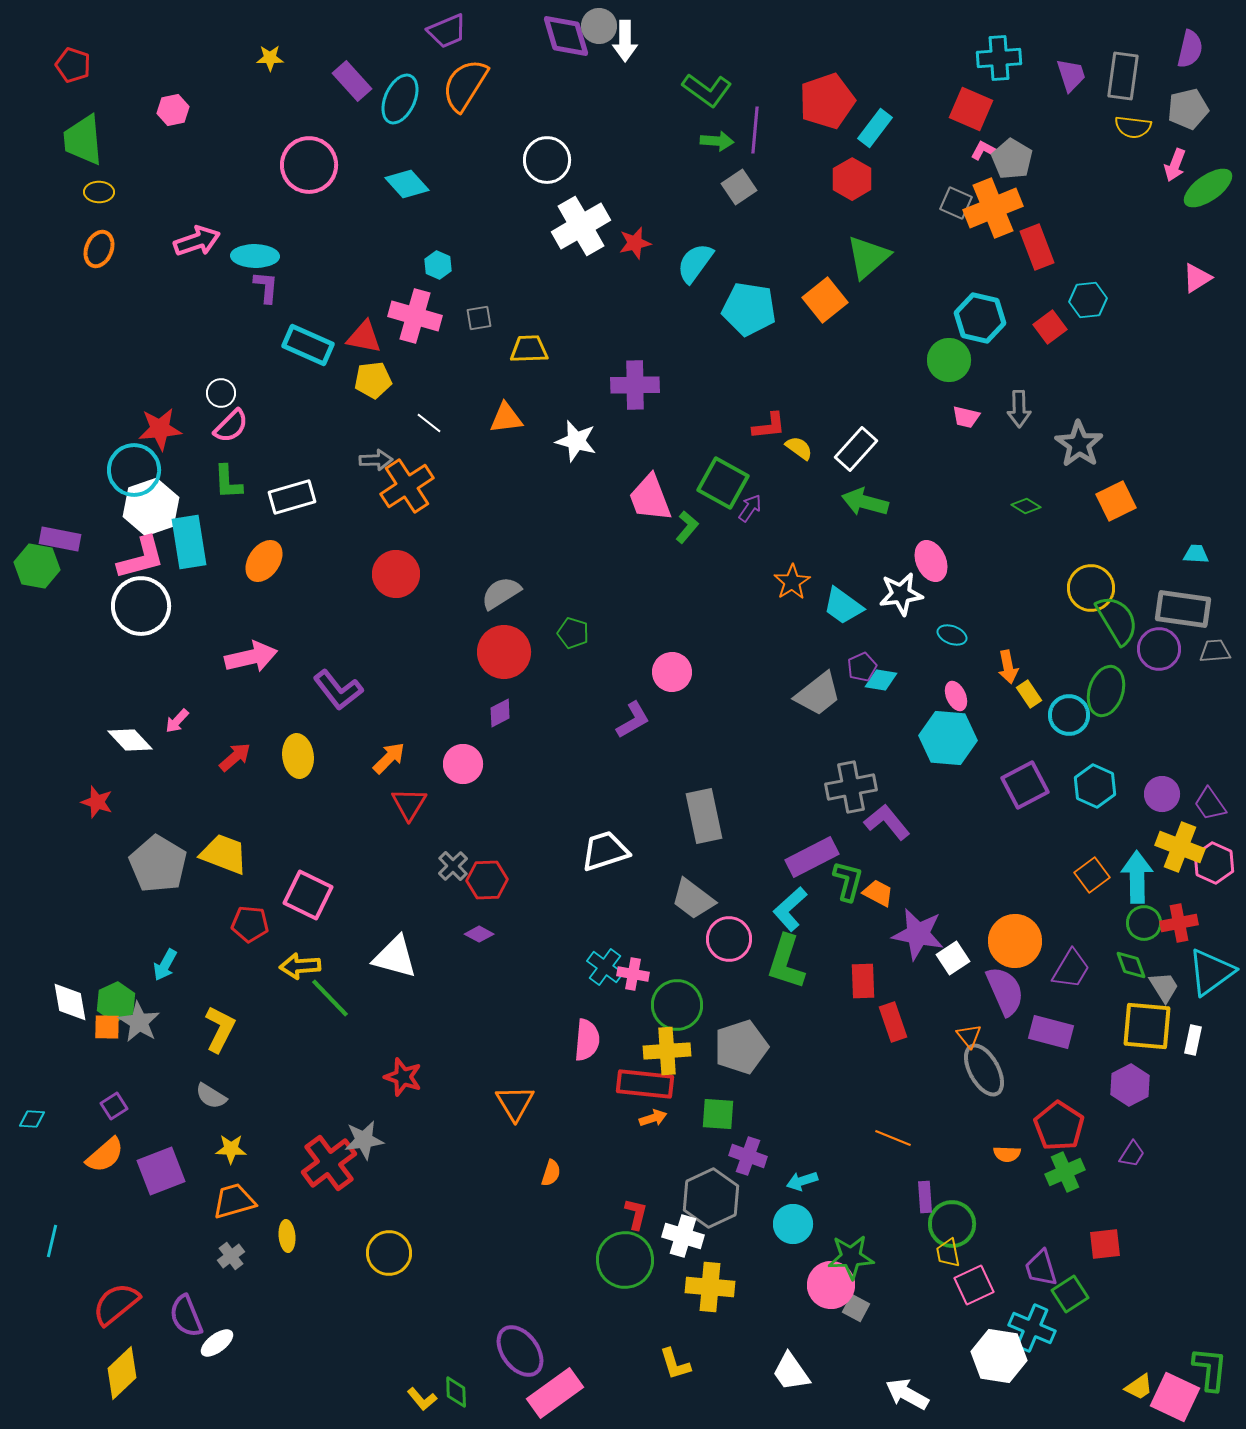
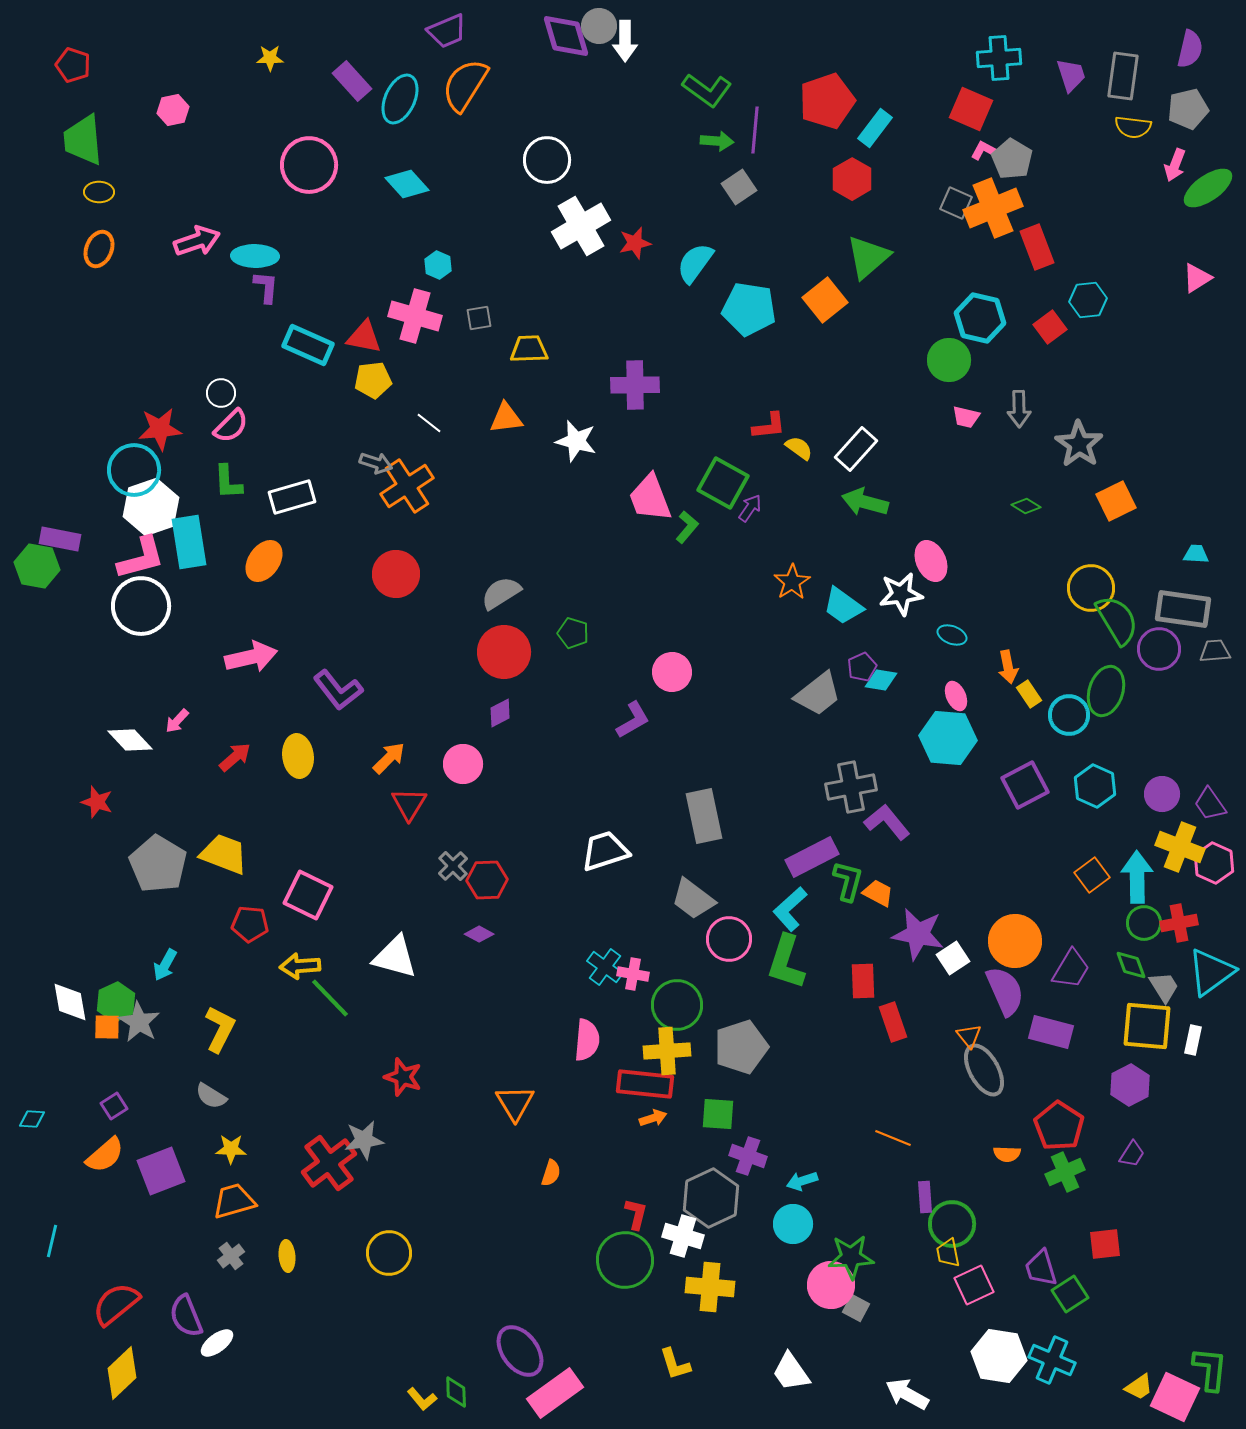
gray arrow at (376, 460): moved 3 px down; rotated 20 degrees clockwise
yellow ellipse at (287, 1236): moved 20 px down
cyan cross at (1032, 1328): moved 20 px right, 32 px down
